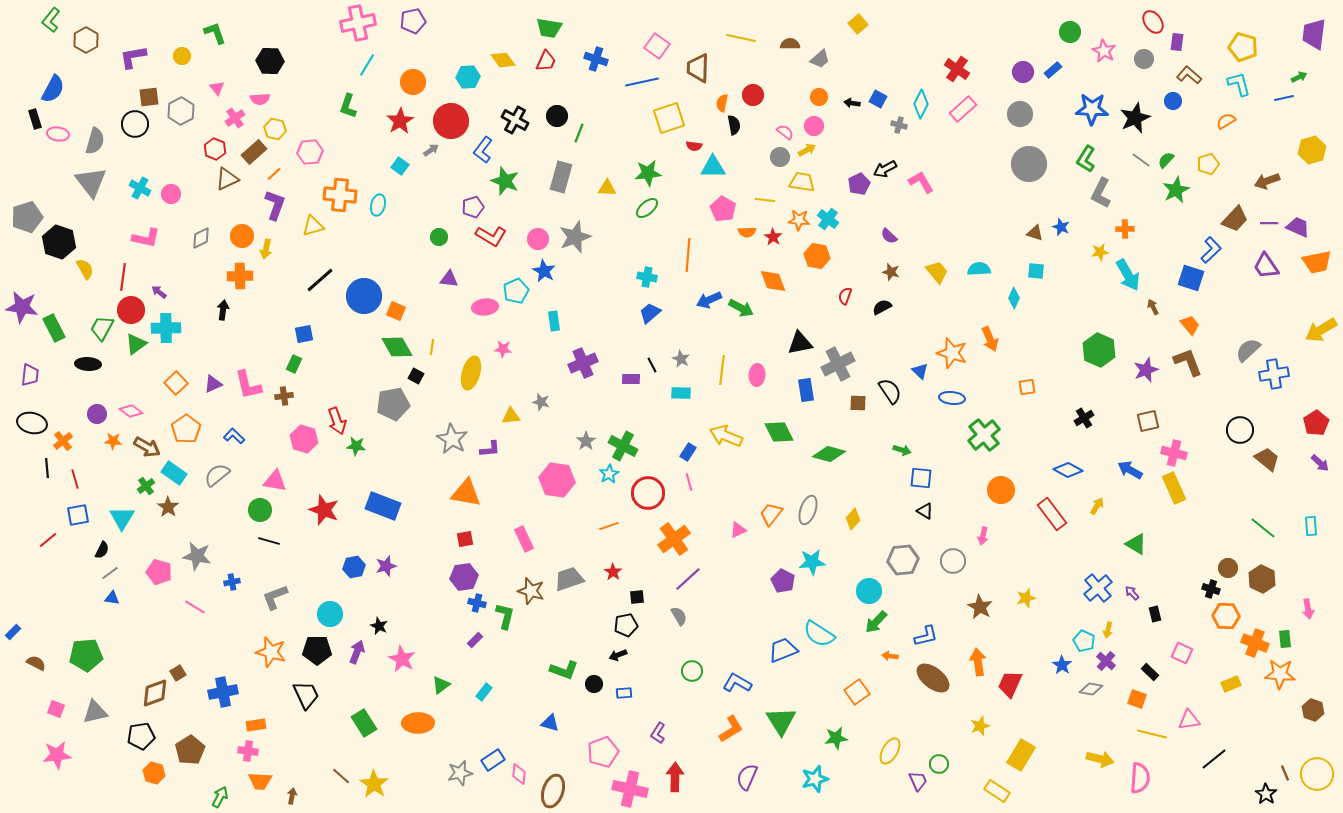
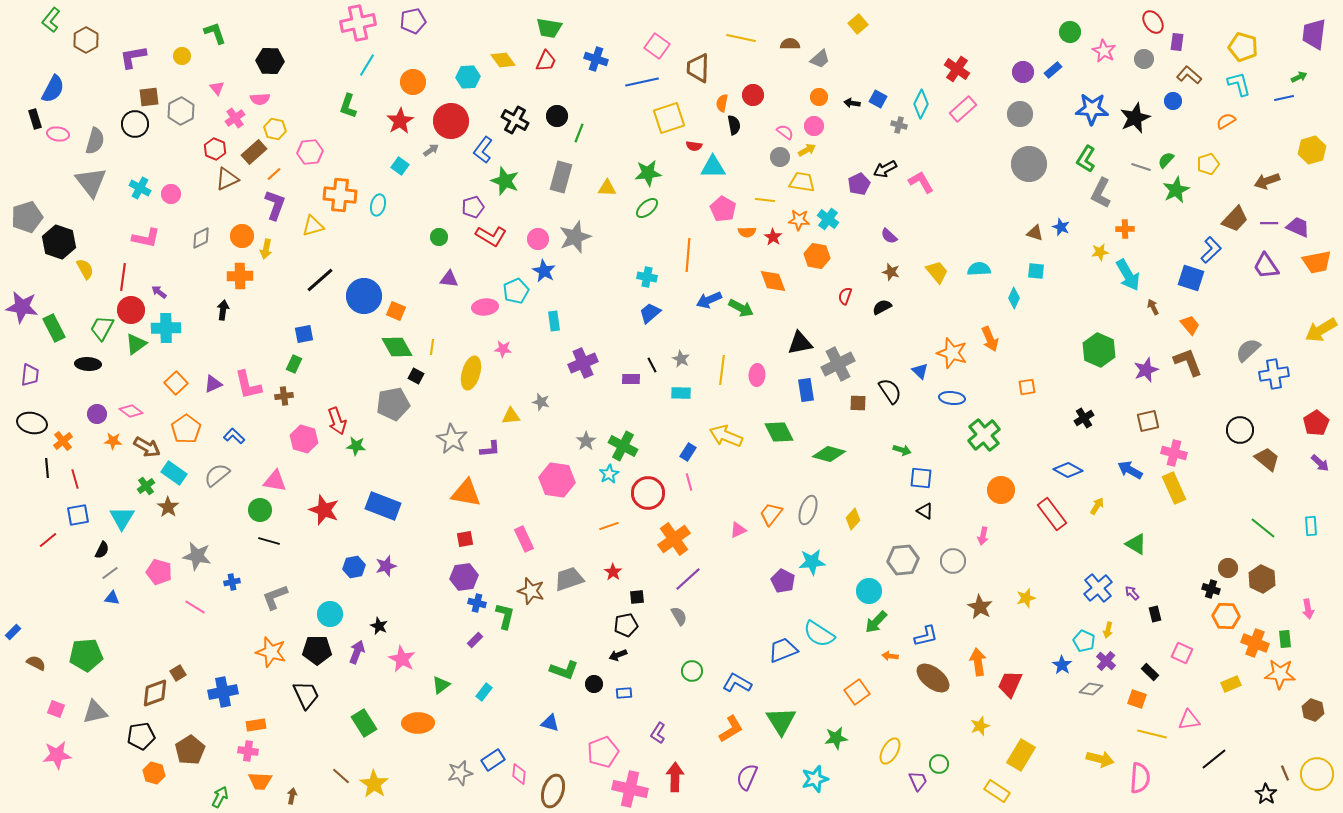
gray line at (1141, 160): moved 7 px down; rotated 18 degrees counterclockwise
